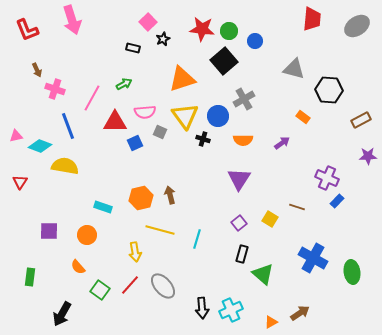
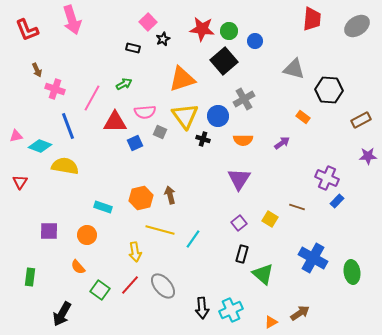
cyan line at (197, 239): moved 4 px left; rotated 18 degrees clockwise
